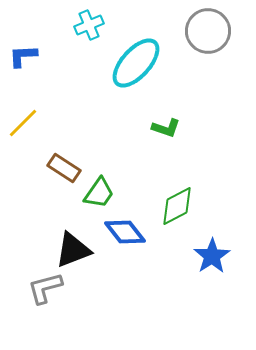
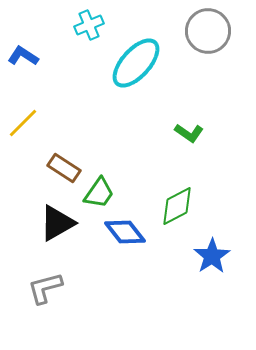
blue L-shape: rotated 36 degrees clockwise
green L-shape: moved 23 px right, 5 px down; rotated 16 degrees clockwise
black triangle: moved 16 px left, 27 px up; rotated 9 degrees counterclockwise
